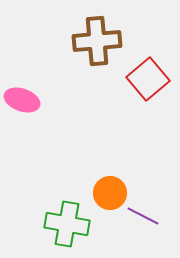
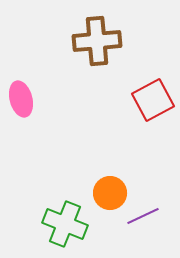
red square: moved 5 px right, 21 px down; rotated 12 degrees clockwise
pink ellipse: moved 1 px left, 1 px up; rotated 56 degrees clockwise
purple line: rotated 52 degrees counterclockwise
green cross: moved 2 px left; rotated 12 degrees clockwise
